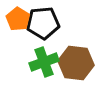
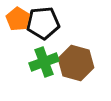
brown hexagon: rotated 8 degrees clockwise
